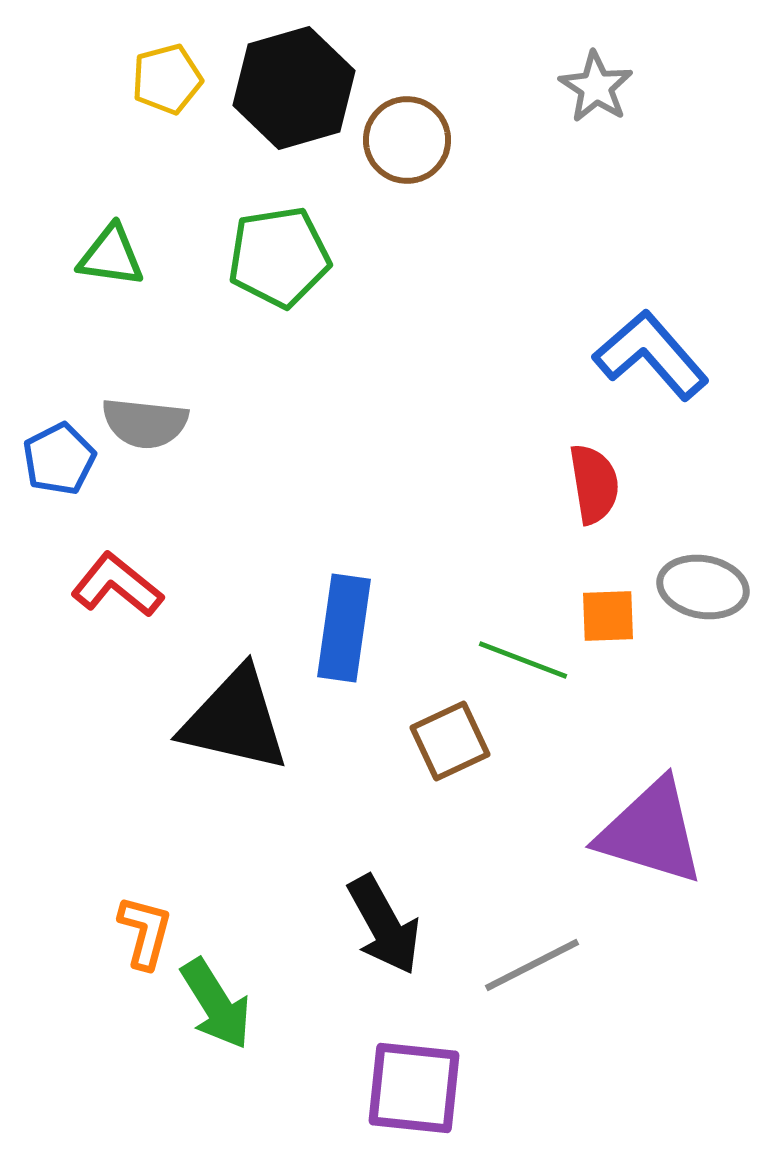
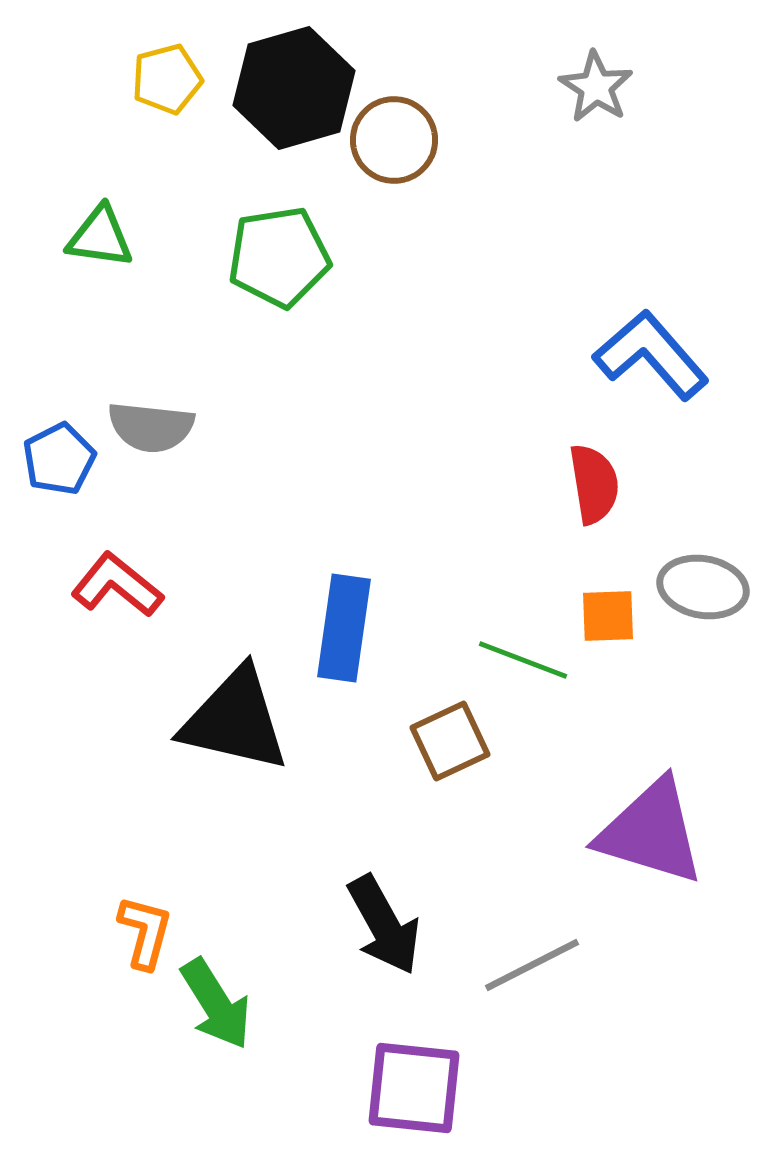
brown circle: moved 13 px left
green triangle: moved 11 px left, 19 px up
gray semicircle: moved 6 px right, 4 px down
